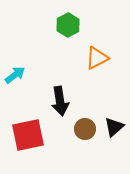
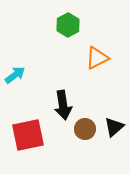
black arrow: moved 3 px right, 4 px down
